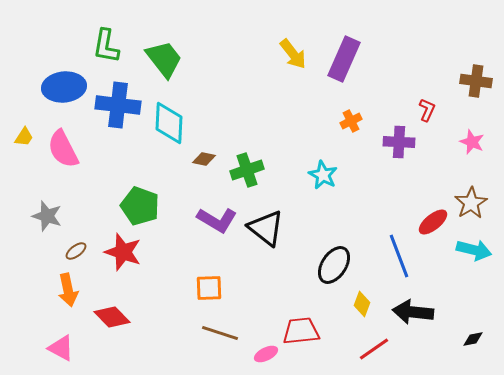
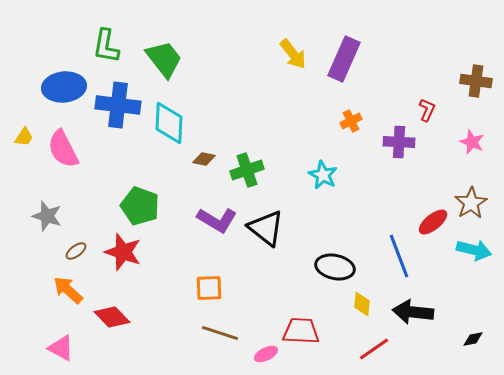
black ellipse: moved 1 px right, 2 px down; rotated 69 degrees clockwise
orange arrow: rotated 144 degrees clockwise
yellow diamond: rotated 15 degrees counterclockwise
red trapezoid: rotated 9 degrees clockwise
